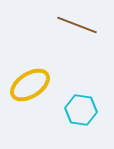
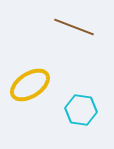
brown line: moved 3 px left, 2 px down
